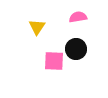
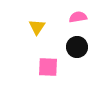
black circle: moved 1 px right, 2 px up
pink square: moved 6 px left, 6 px down
